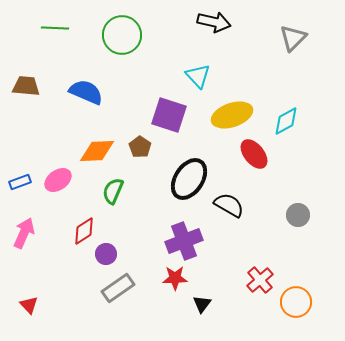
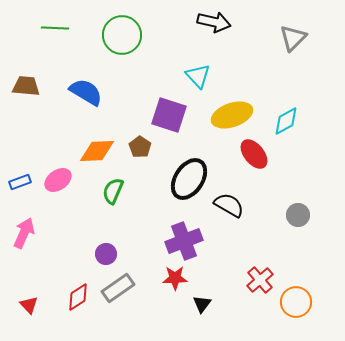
blue semicircle: rotated 8 degrees clockwise
red diamond: moved 6 px left, 66 px down
